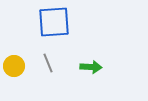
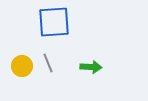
yellow circle: moved 8 px right
